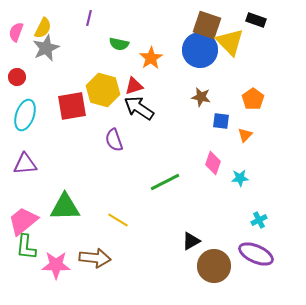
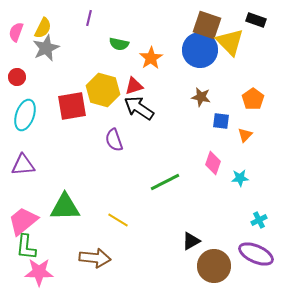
purple triangle: moved 2 px left, 1 px down
pink star: moved 17 px left, 7 px down
